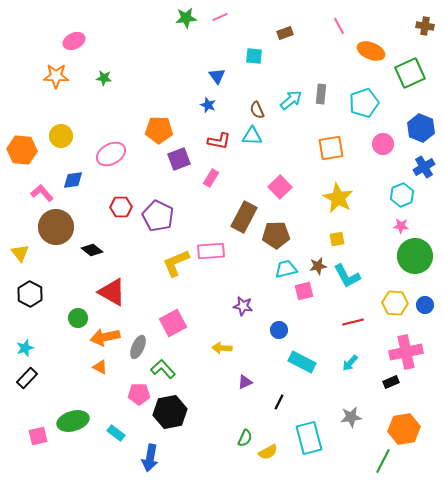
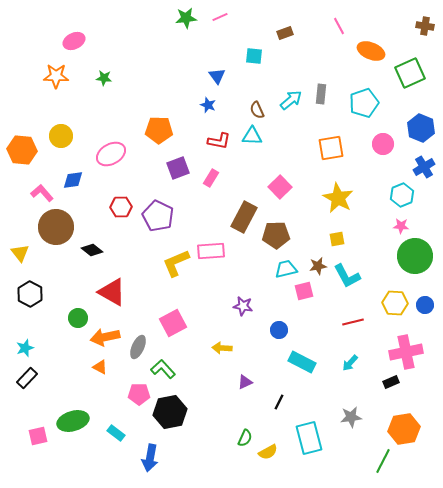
purple square at (179, 159): moved 1 px left, 9 px down
